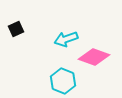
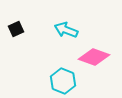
cyan arrow: moved 9 px up; rotated 40 degrees clockwise
